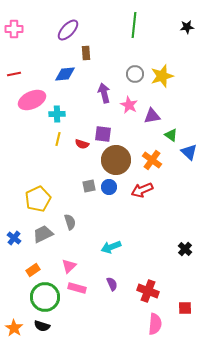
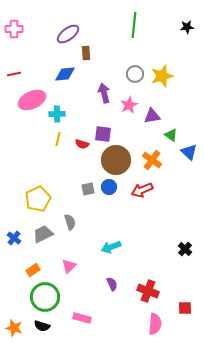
purple ellipse: moved 4 px down; rotated 10 degrees clockwise
pink star: rotated 18 degrees clockwise
gray square: moved 1 px left, 3 px down
pink rectangle: moved 5 px right, 30 px down
orange star: rotated 18 degrees counterclockwise
